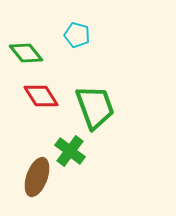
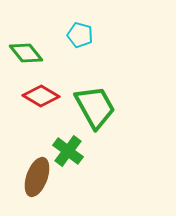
cyan pentagon: moved 3 px right
red diamond: rotated 27 degrees counterclockwise
green trapezoid: rotated 9 degrees counterclockwise
green cross: moved 2 px left
